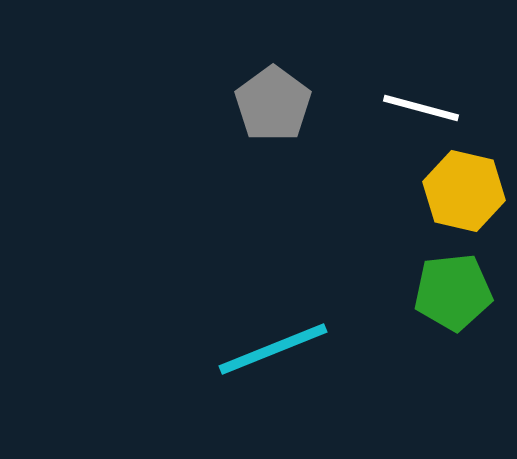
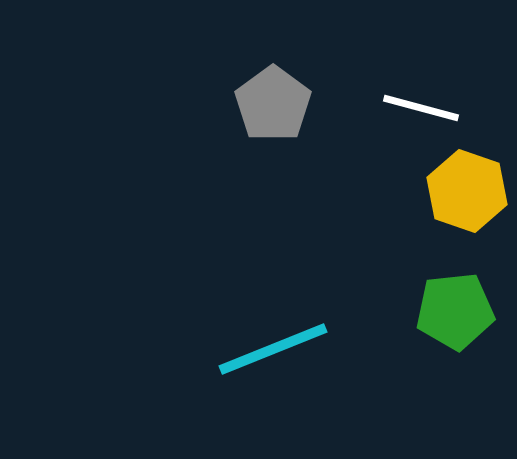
yellow hexagon: moved 3 px right; rotated 6 degrees clockwise
green pentagon: moved 2 px right, 19 px down
